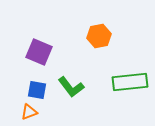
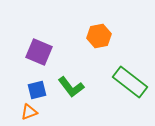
green rectangle: rotated 44 degrees clockwise
blue square: rotated 24 degrees counterclockwise
